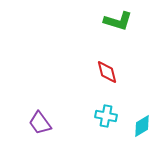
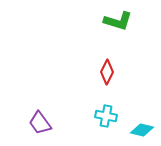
red diamond: rotated 40 degrees clockwise
cyan diamond: moved 4 px down; rotated 45 degrees clockwise
